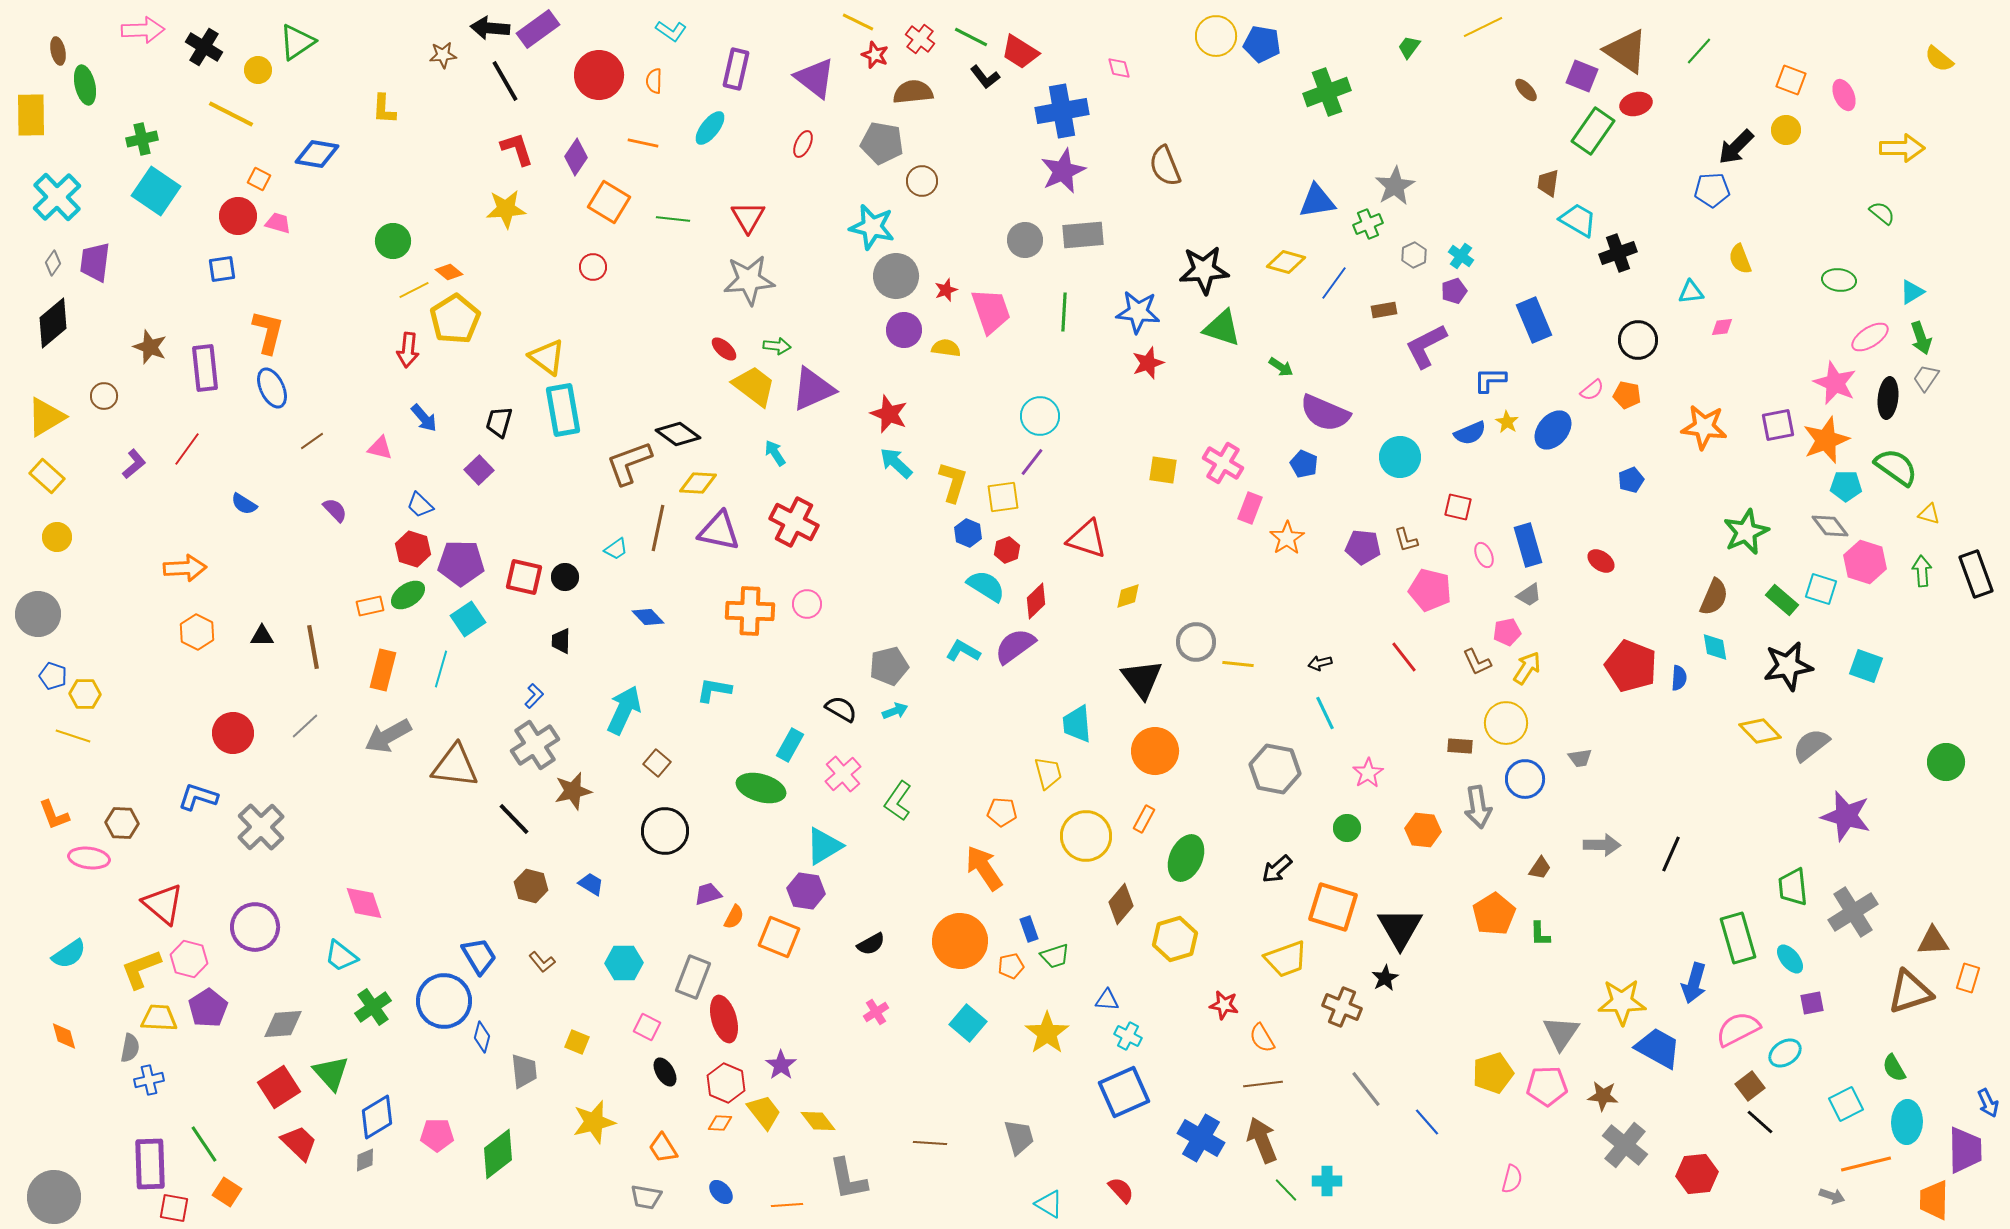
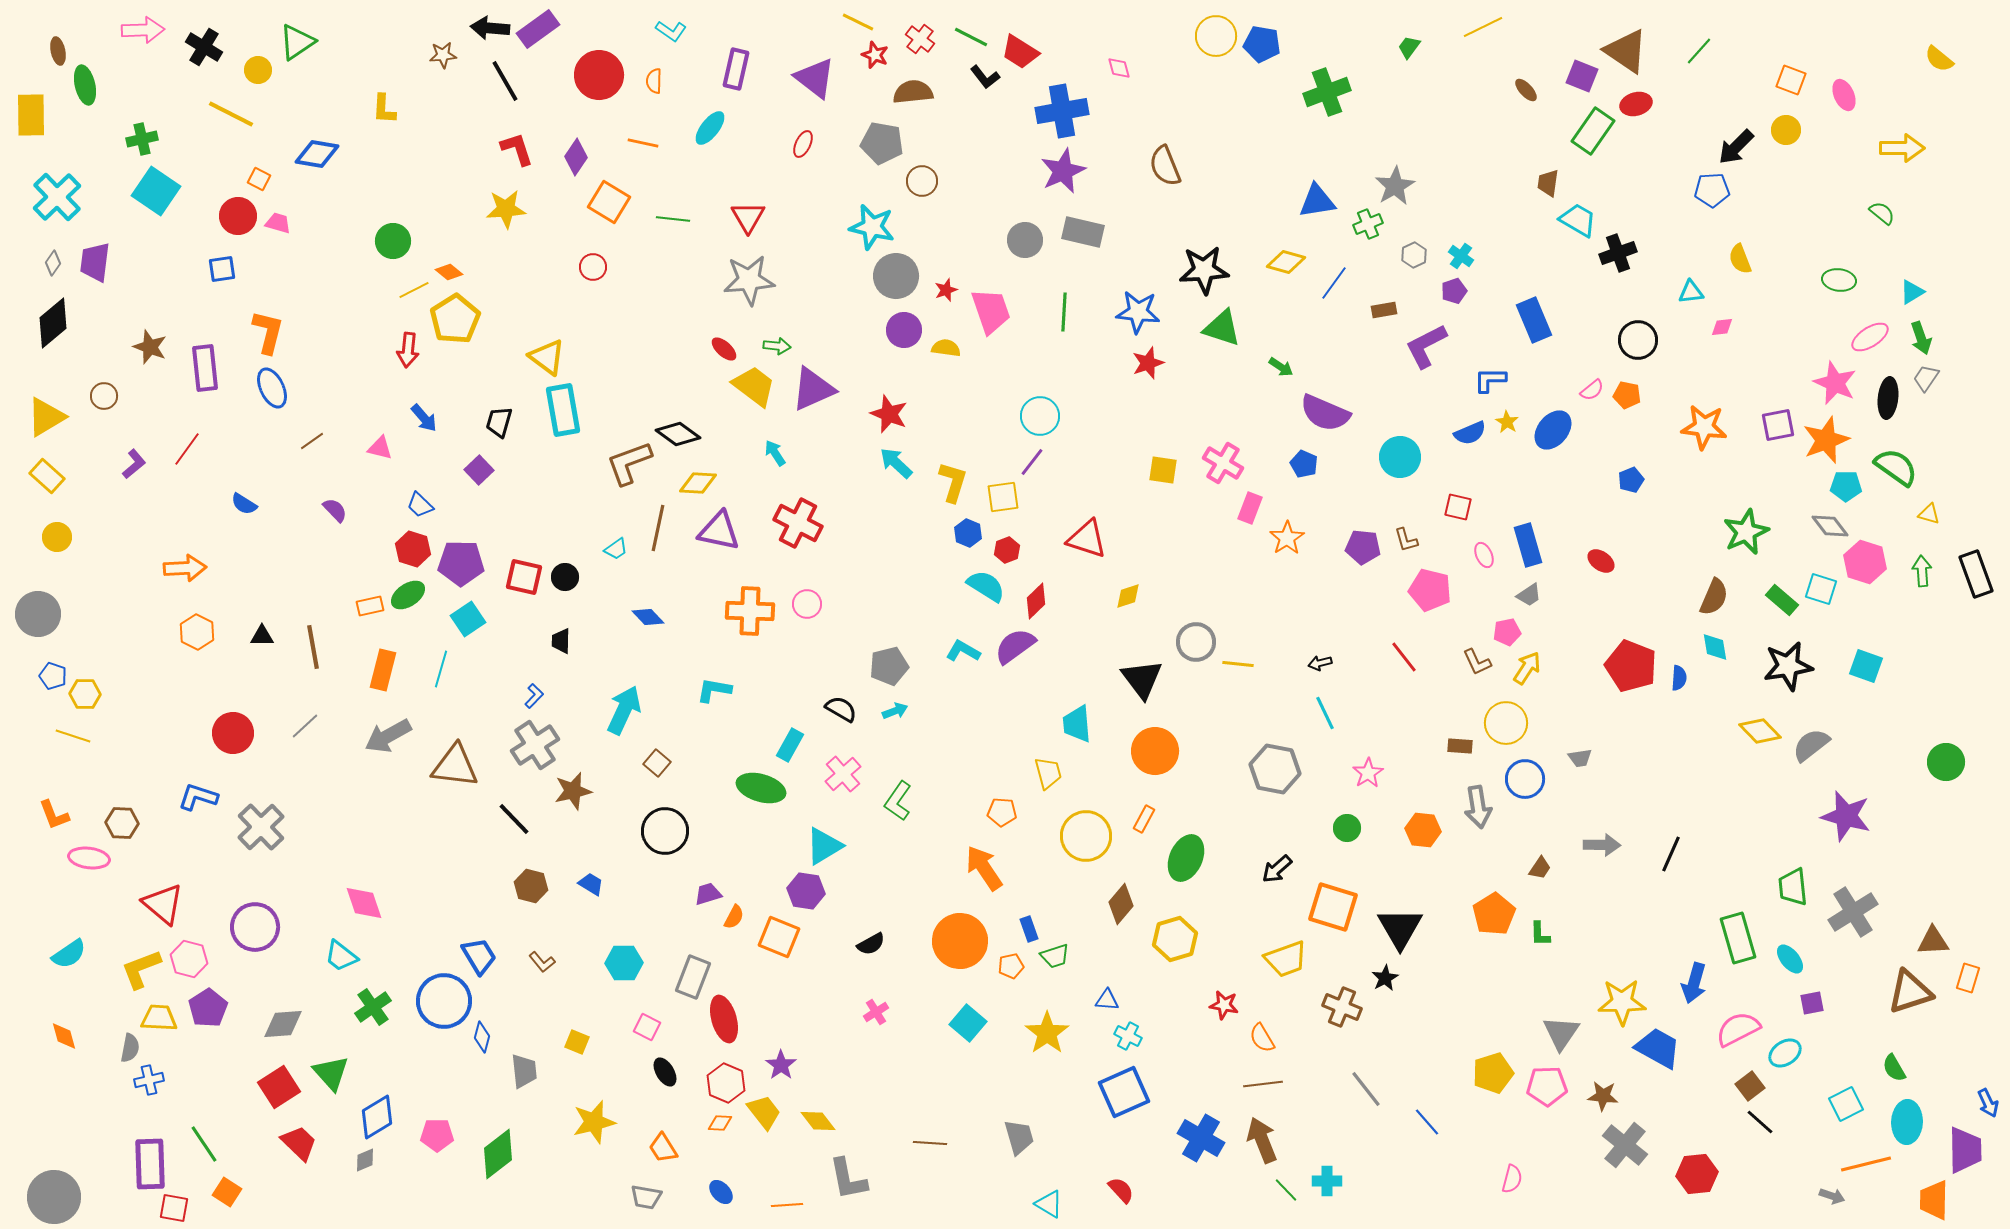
gray rectangle at (1083, 235): moved 3 px up; rotated 18 degrees clockwise
red cross at (794, 522): moved 4 px right, 1 px down
